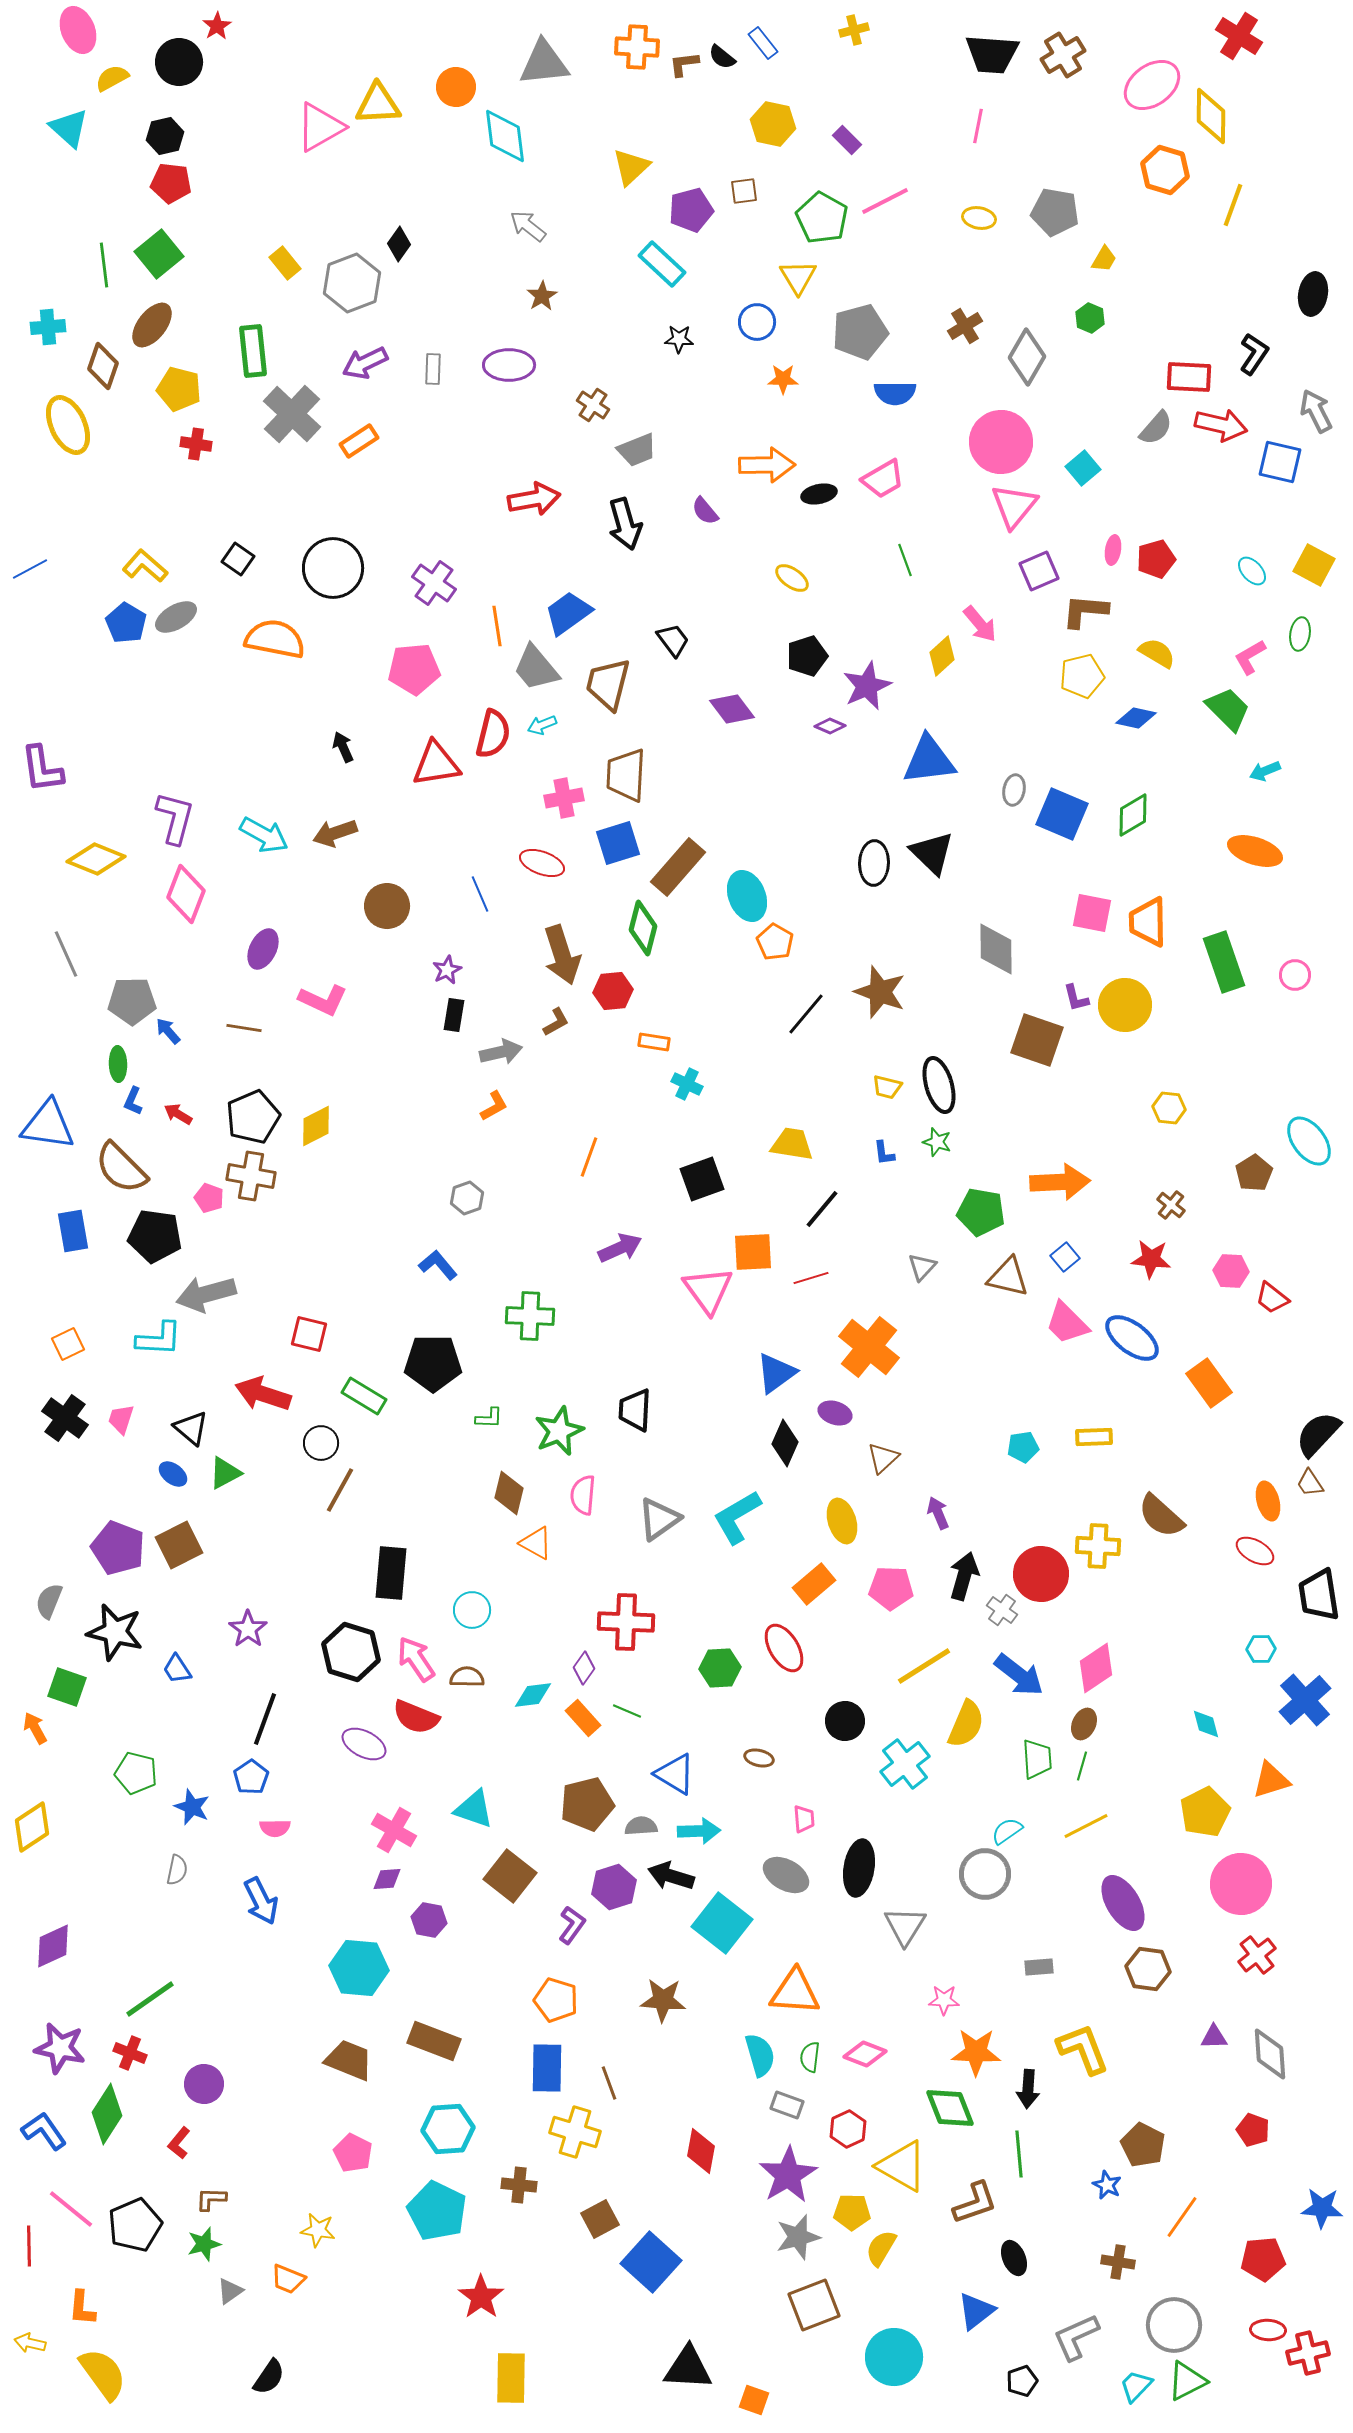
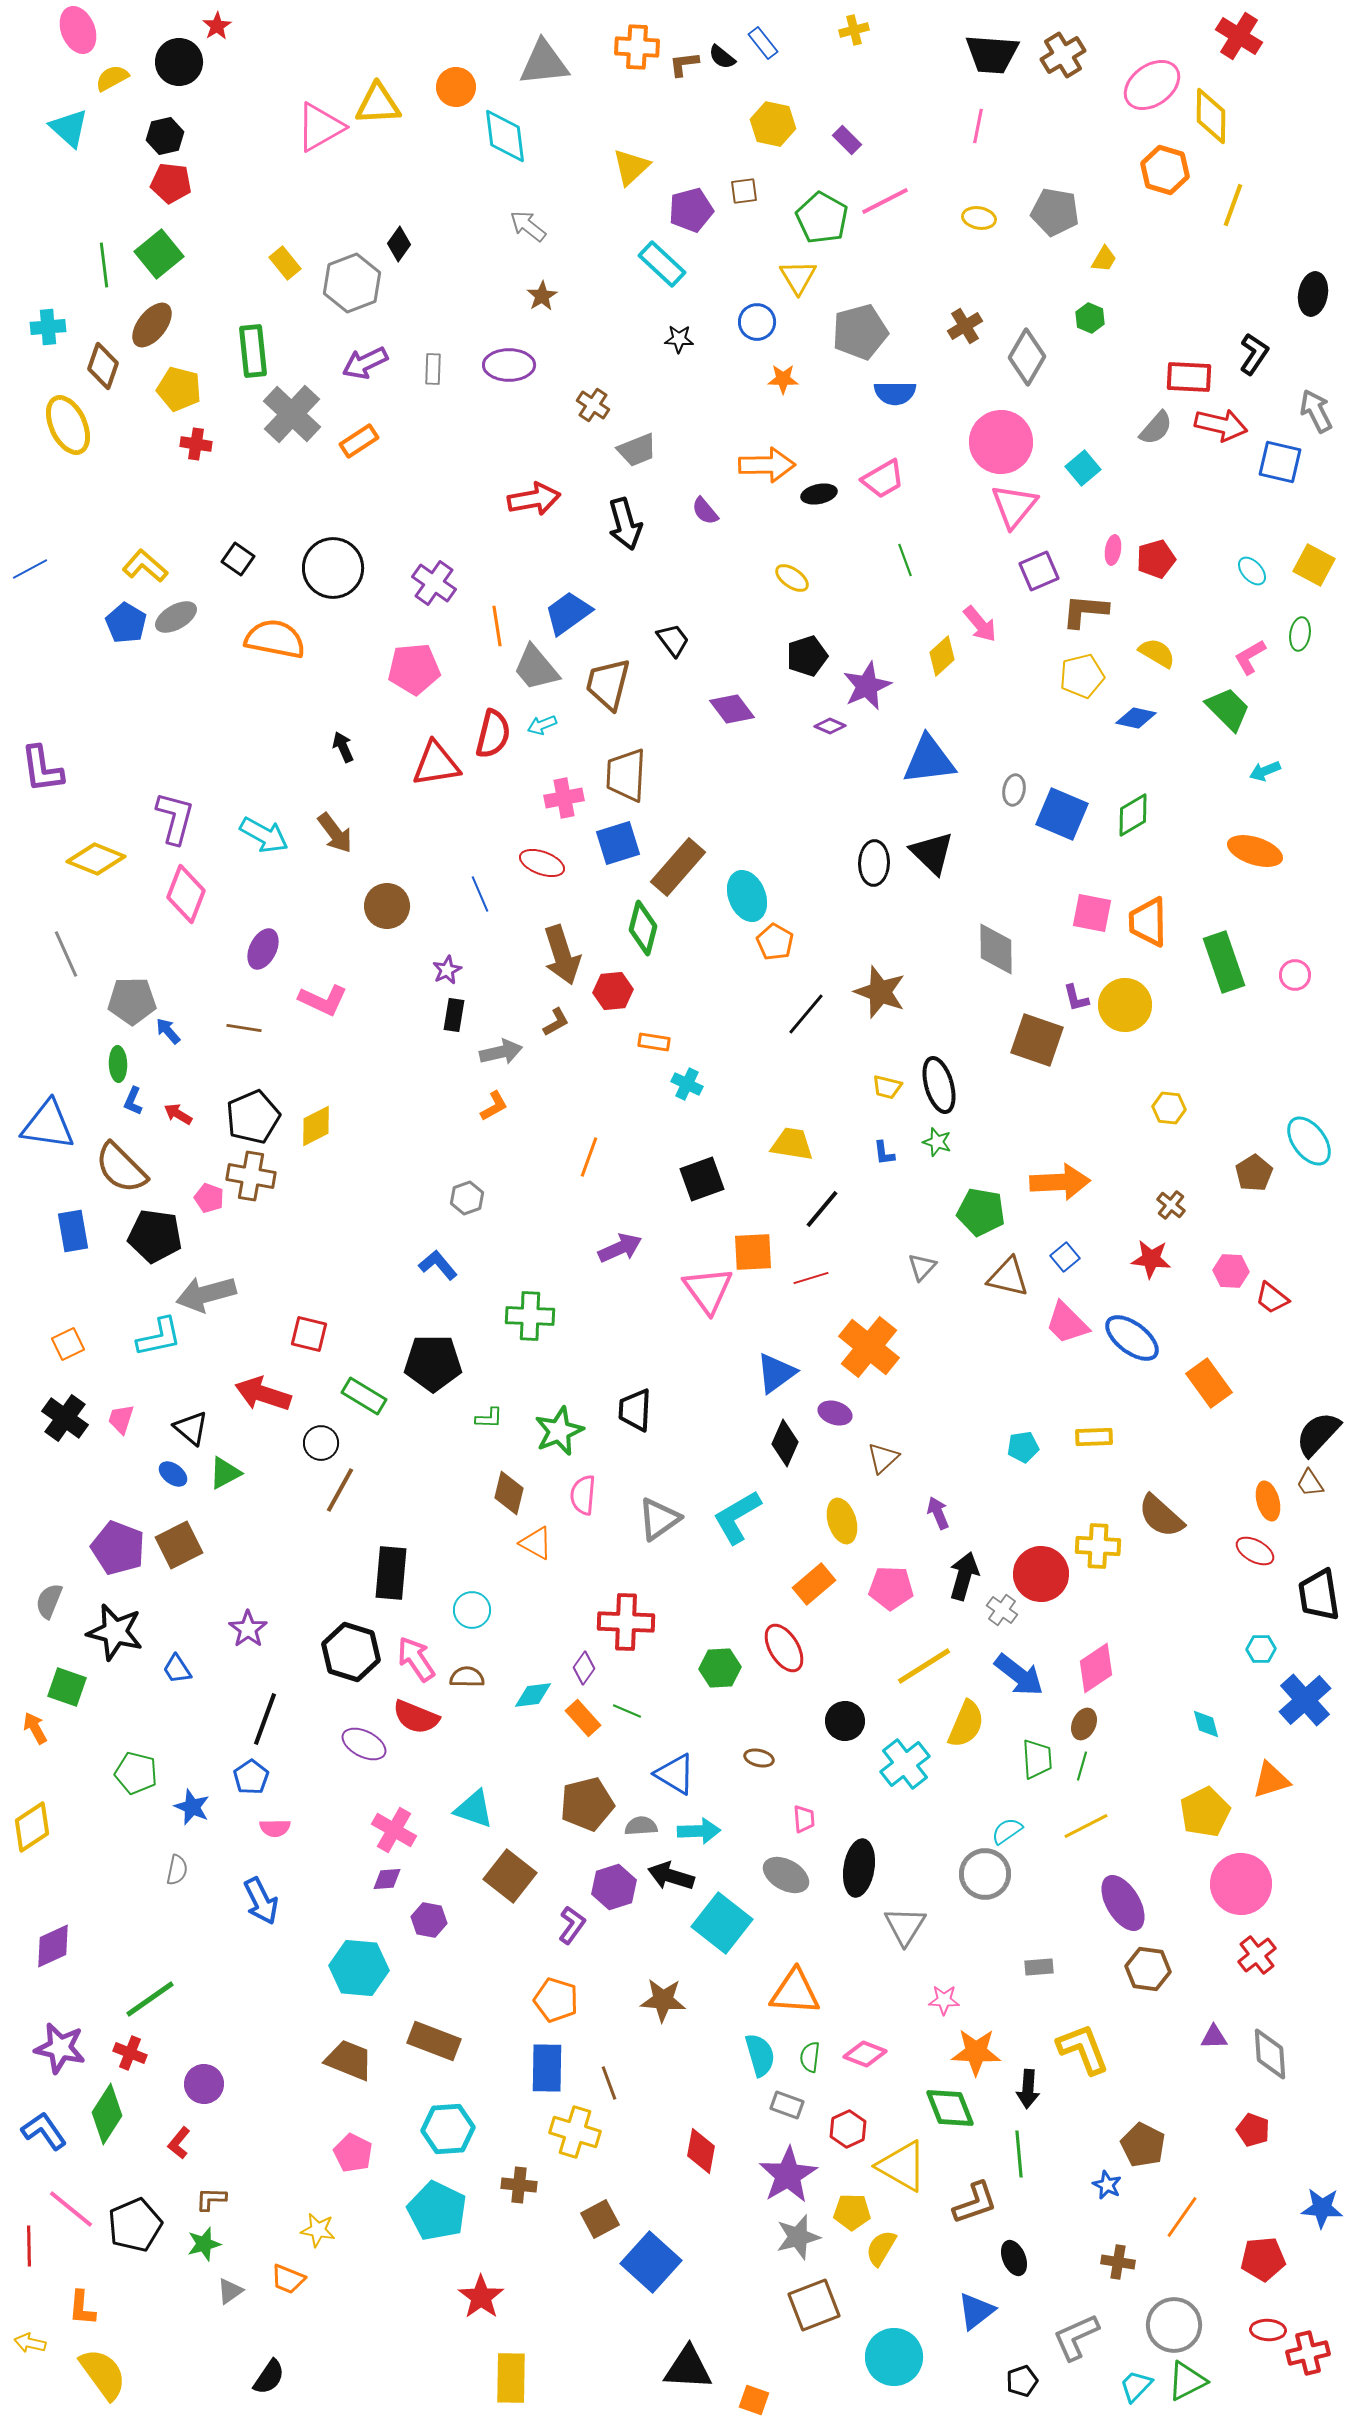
brown arrow at (335, 833): rotated 108 degrees counterclockwise
cyan L-shape at (159, 1339): moved 2 px up; rotated 15 degrees counterclockwise
